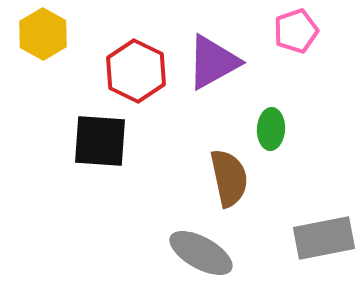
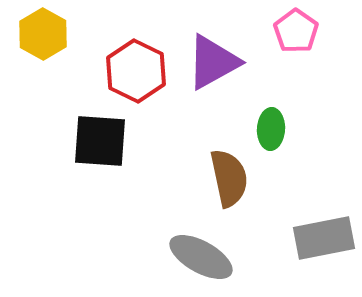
pink pentagon: rotated 18 degrees counterclockwise
gray ellipse: moved 4 px down
